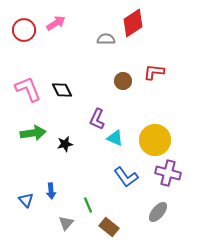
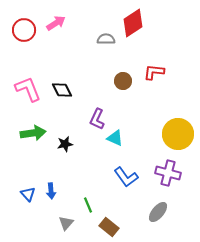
yellow circle: moved 23 px right, 6 px up
blue triangle: moved 2 px right, 6 px up
